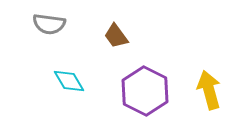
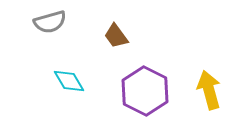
gray semicircle: moved 1 px right, 2 px up; rotated 24 degrees counterclockwise
